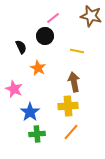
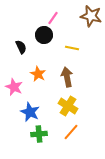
pink line: rotated 16 degrees counterclockwise
black circle: moved 1 px left, 1 px up
yellow line: moved 5 px left, 3 px up
orange star: moved 6 px down
brown arrow: moved 7 px left, 5 px up
pink star: moved 2 px up
yellow cross: rotated 36 degrees clockwise
blue star: rotated 12 degrees counterclockwise
green cross: moved 2 px right
